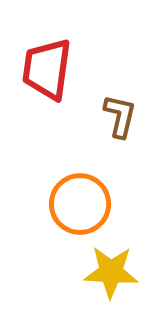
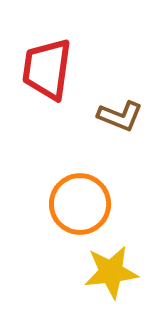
brown L-shape: rotated 99 degrees clockwise
yellow star: rotated 10 degrees counterclockwise
